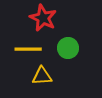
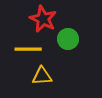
red star: moved 1 px down
green circle: moved 9 px up
